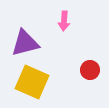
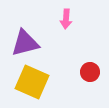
pink arrow: moved 2 px right, 2 px up
red circle: moved 2 px down
